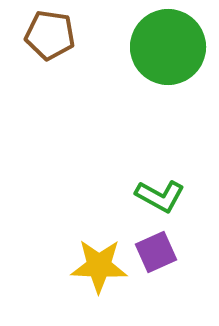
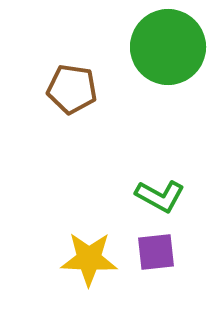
brown pentagon: moved 22 px right, 54 px down
purple square: rotated 18 degrees clockwise
yellow star: moved 10 px left, 7 px up
